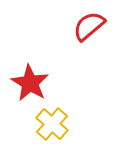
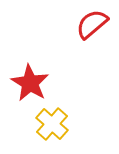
red semicircle: moved 3 px right, 2 px up
